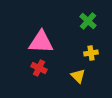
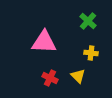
pink triangle: moved 3 px right
yellow cross: rotated 16 degrees clockwise
red cross: moved 11 px right, 10 px down
